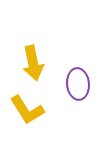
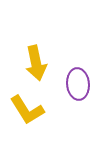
yellow arrow: moved 3 px right
